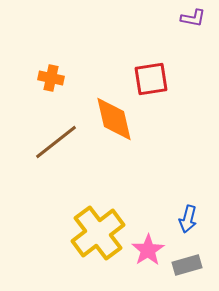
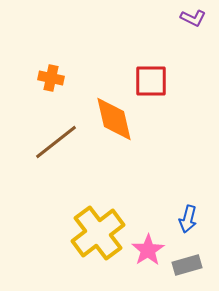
purple L-shape: rotated 15 degrees clockwise
red square: moved 2 px down; rotated 9 degrees clockwise
